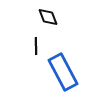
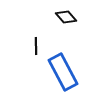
black diamond: moved 18 px right; rotated 20 degrees counterclockwise
